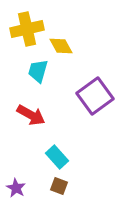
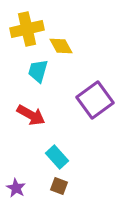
purple square: moved 4 px down
